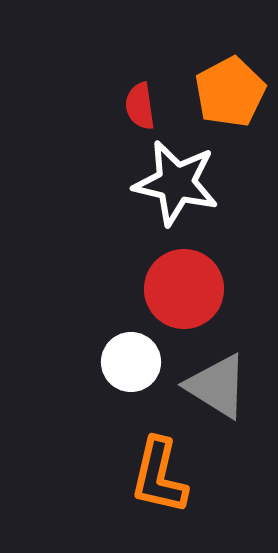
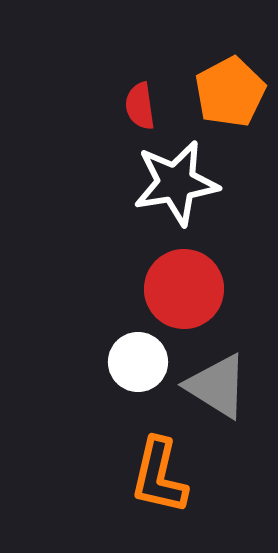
white star: rotated 22 degrees counterclockwise
white circle: moved 7 px right
